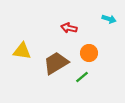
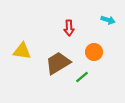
cyan arrow: moved 1 px left, 1 px down
red arrow: rotated 105 degrees counterclockwise
orange circle: moved 5 px right, 1 px up
brown trapezoid: moved 2 px right
